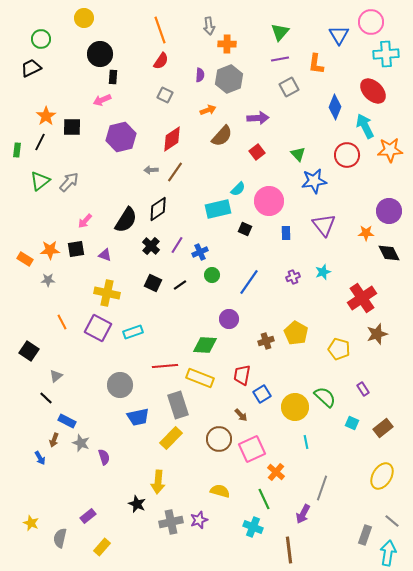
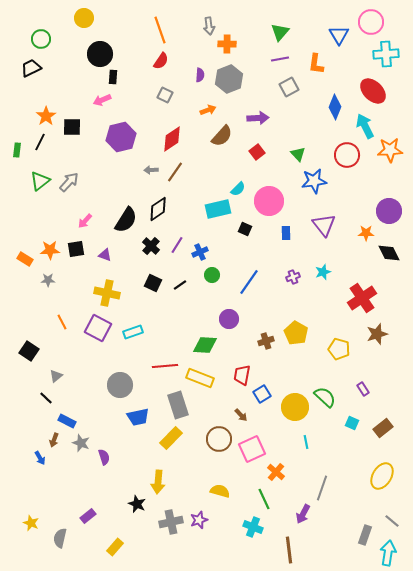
yellow rectangle at (102, 547): moved 13 px right
